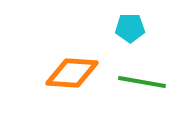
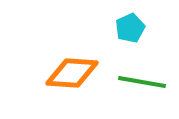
cyan pentagon: rotated 24 degrees counterclockwise
